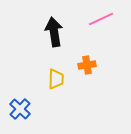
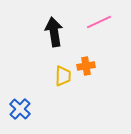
pink line: moved 2 px left, 3 px down
orange cross: moved 1 px left, 1 px down
yellow trapezoid: moved 7 px right, 3 px up
